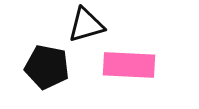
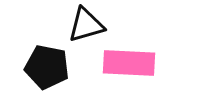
pink rectangle: moved 2 px up
